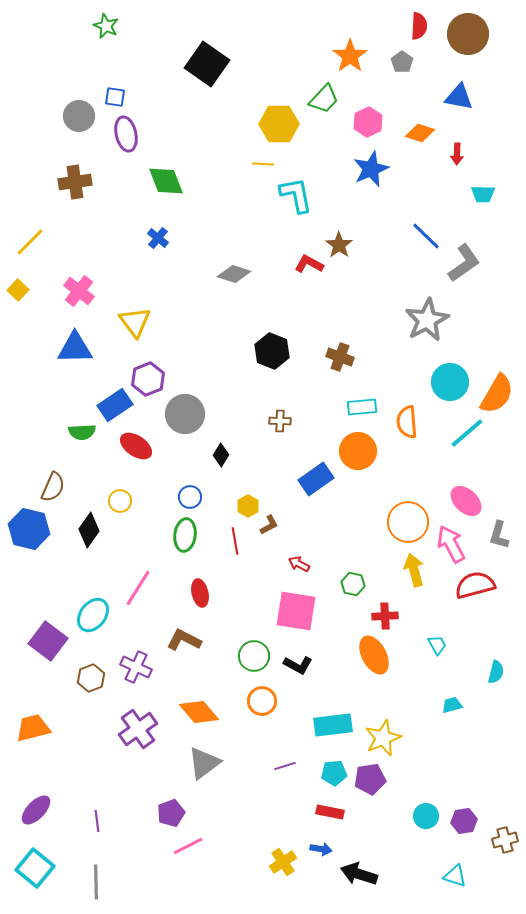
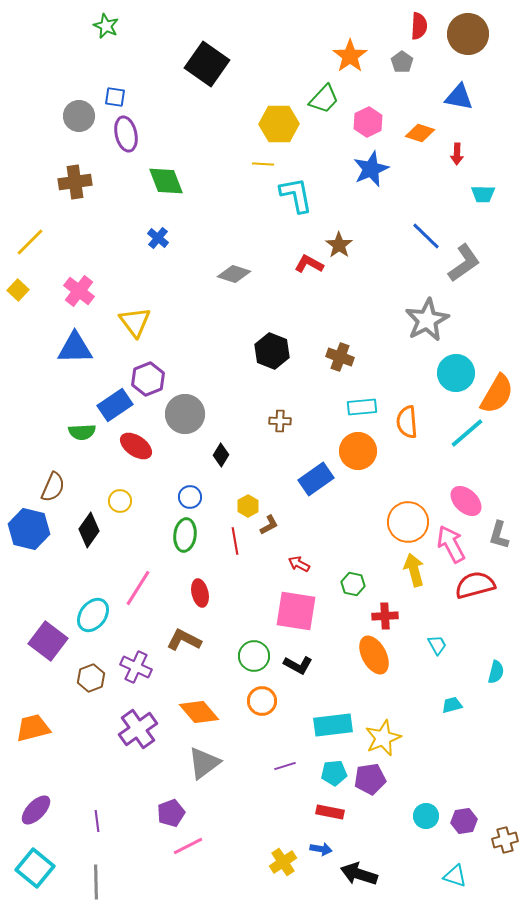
cyan circle at (450, 382): moved 6 px right, 9 px up
